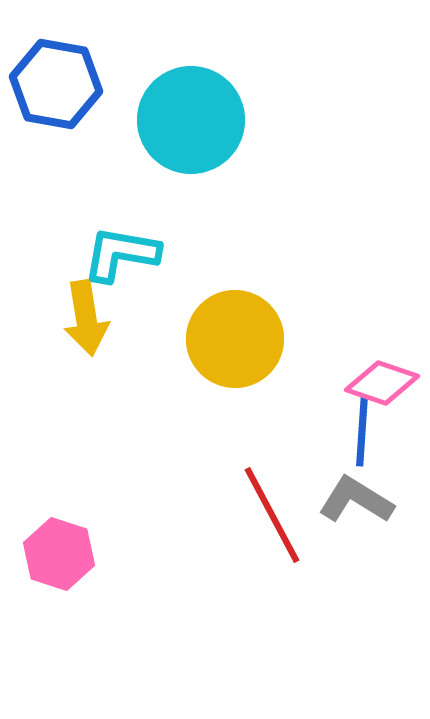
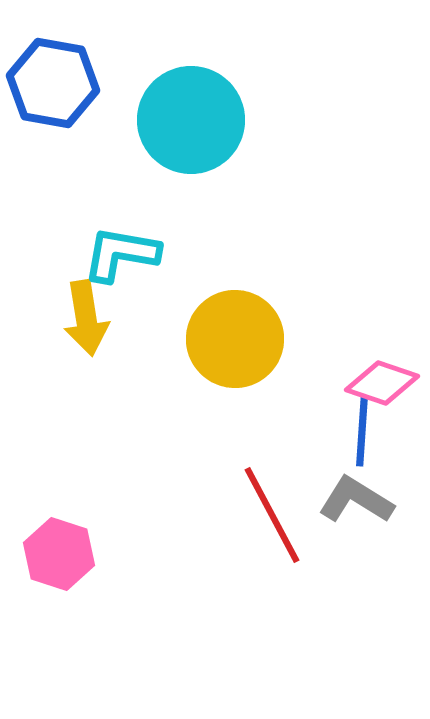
blue hexagon: moved 3 px left, 1 px up
